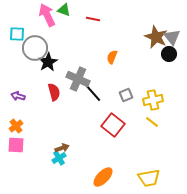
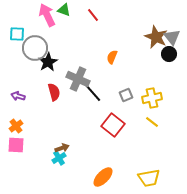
red line: moved 4 px up; rotated 40 degrees clockwise
yellow cross: moved 1 px left, 2 px up
